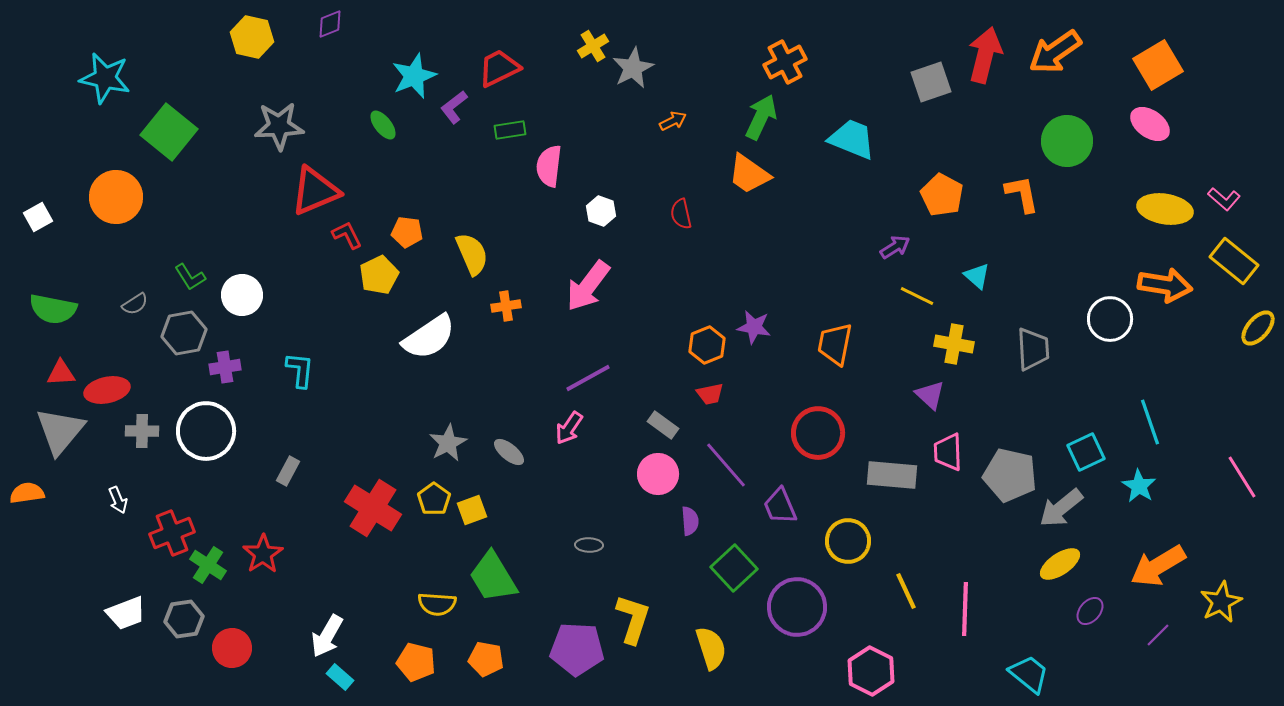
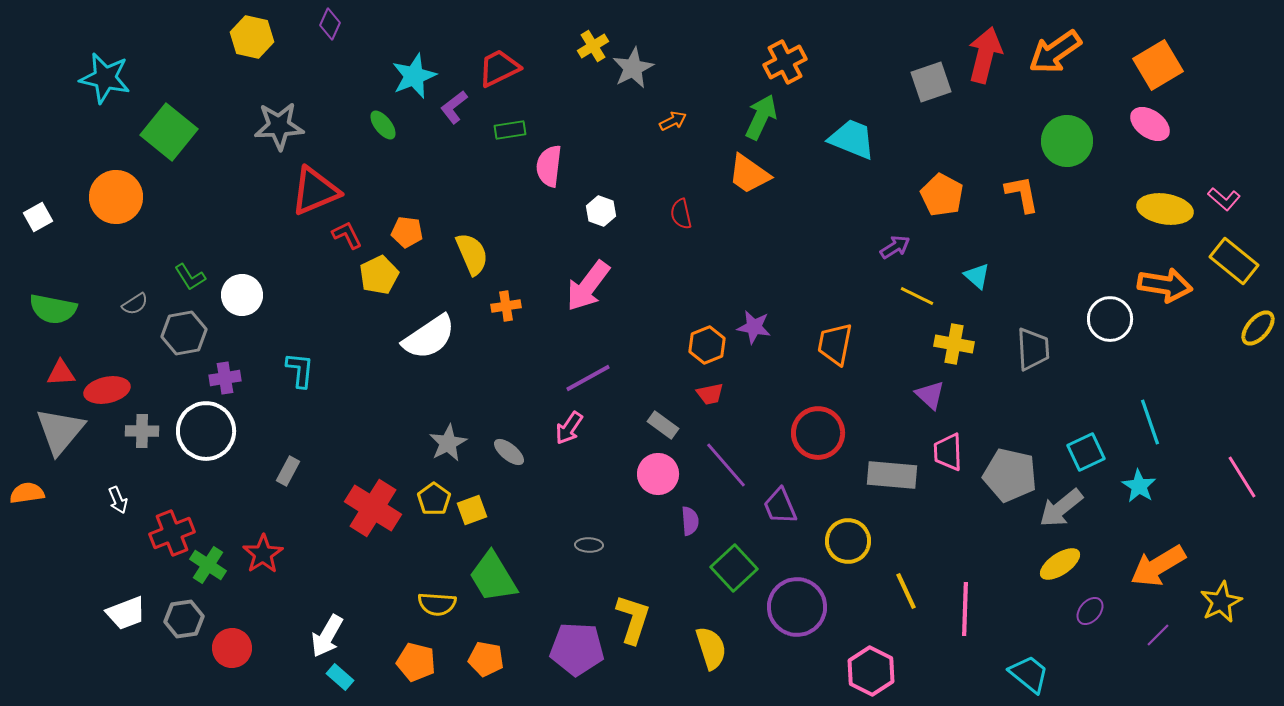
purple diamond at (330, 24): rotated 44 degrees counterclockwise
purple cross at (225, 367): moved 11 px down
